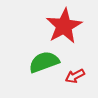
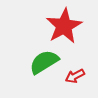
green semicircle: rotated 12 degrees counterclockwise
